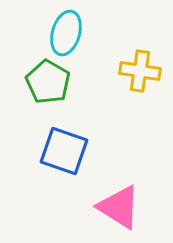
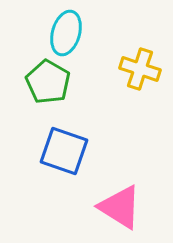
yellow cross: moved 2 px up; rotated 9 degrees clockwise
pink triangle: moved 1 px right
